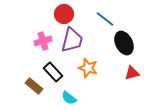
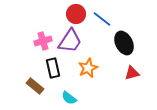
red circle: moved 12 px right
blue line: moved 3 px left
purple trapezoid: moved 2 px left, 1 px down; rotated 20 degrees clockwise
orange star: rotated 30 degrees clockwise
black rectangle: moved 4 px up; rotated 30 degrees clockwise
brown rectangle: moved 1 px right
